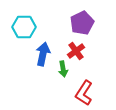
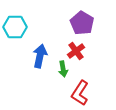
purple pentagon: rotated 15 degrees counterclockwise
cyan hexagon: moved 9 px left
blue arrow: moved 3 px left, 2 px down
red L-shape: moved 4 px left
